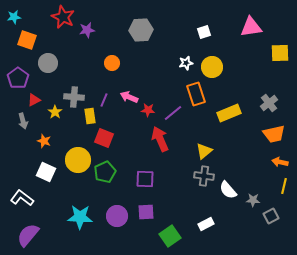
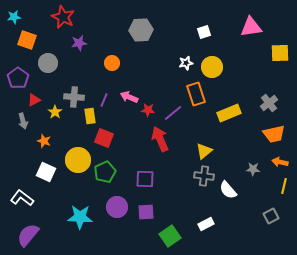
purple star at (87, 30): moved 8 px left, 13 px down
gray star at (253, 200): moved 31 px up
purple circle at (117, 216): moved 9 px up
